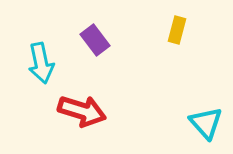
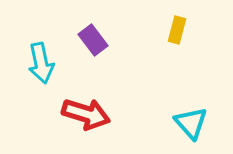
purple rectangle: moved 2 px left
red arrow: moved 4 px right, 3 px down
cyan triangle: moved 15 px left
